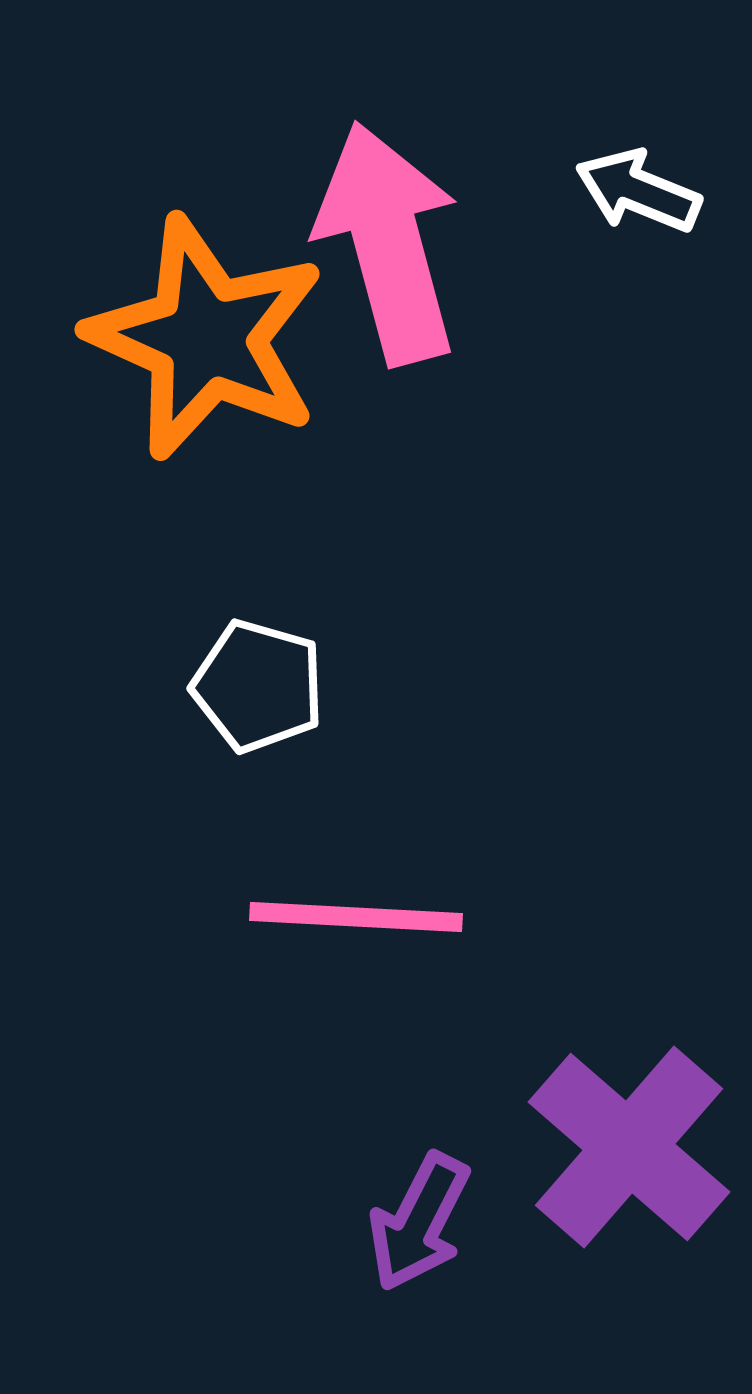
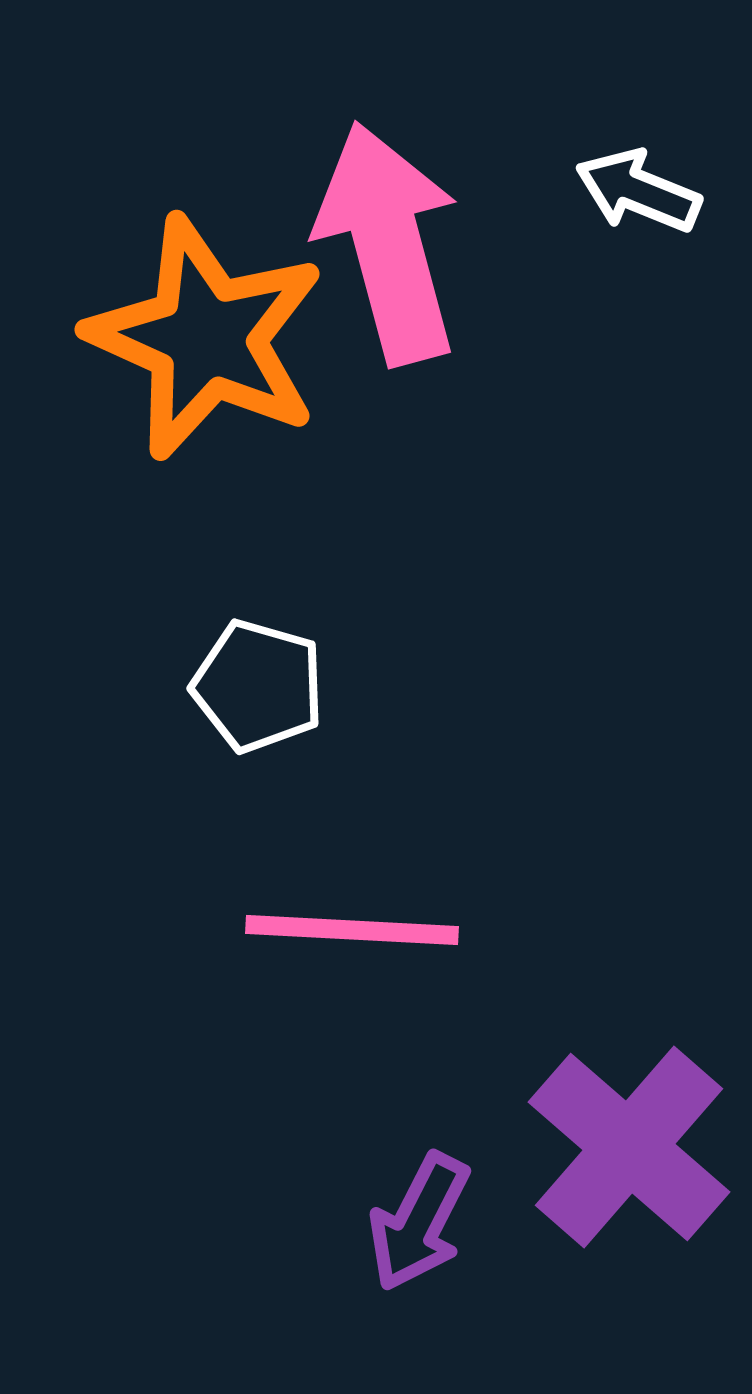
pink line: moved 4 px left, 13 px down
